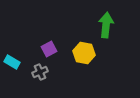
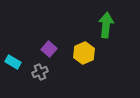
purple square: rotated 21 degrees counterclockwise
yellow hexagon: rotated 25 degrees clockwise
cyan rectangle: moved 1 px right
